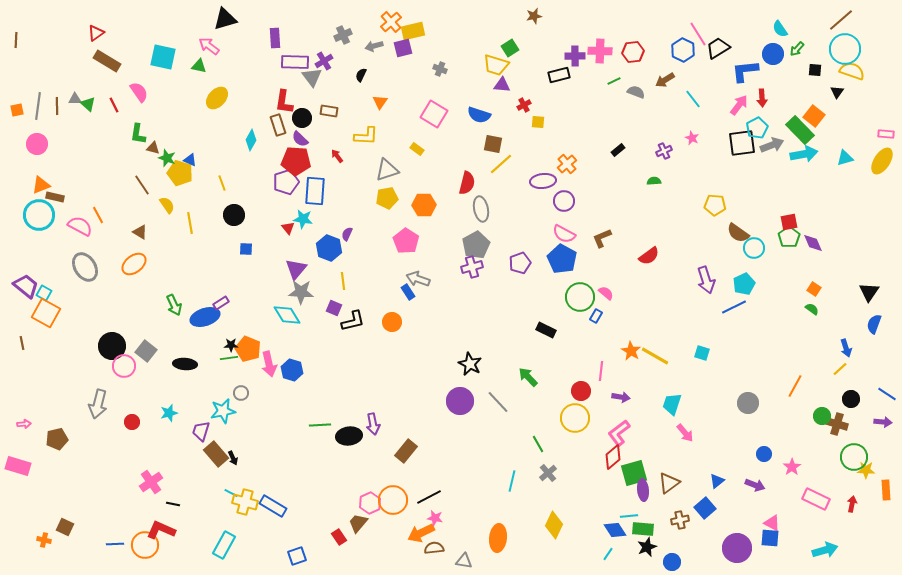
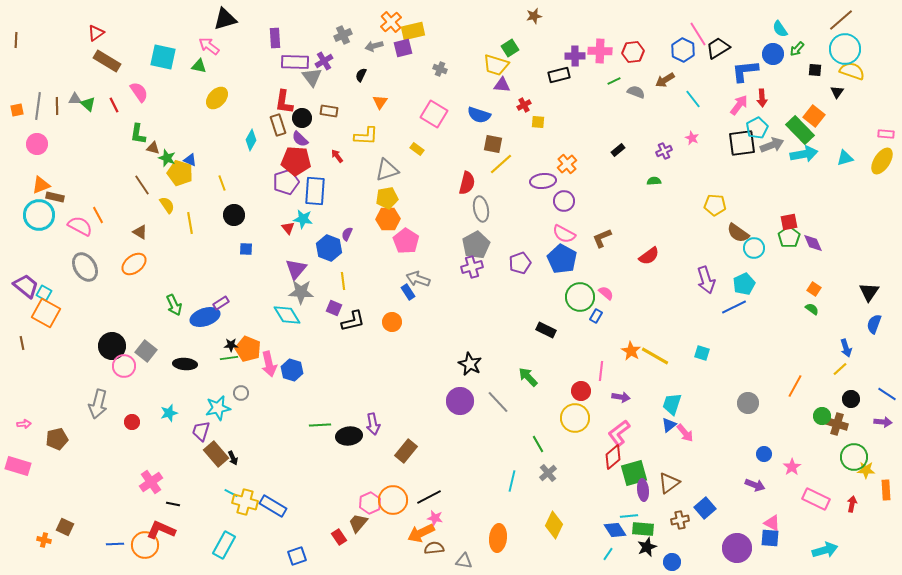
orange hexagon at (424, 205): moved 36 px left, 14 px down
cyan star at (223, 411): moved 5 px left, 3 px up
blue triangle at (717, 481): moved 48 px left, 56 px up
